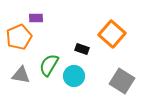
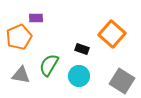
cyan circle: moved 5 px right
